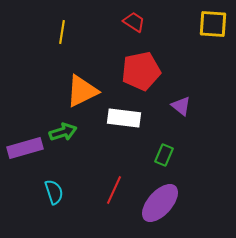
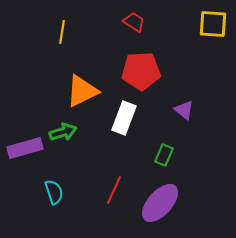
red pentagon: rotated 9 degrees clockwise
purple triangle: moved 3 px right, 4 px down
white rectangle: rotated 76 degrees counterclockwise
